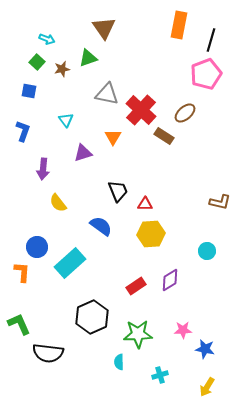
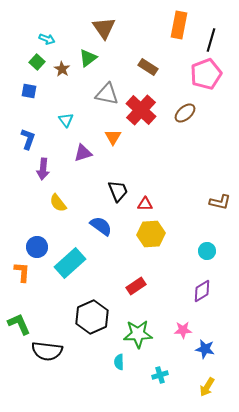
green triangle: rotated 18 degrees counterclockwise
brown star: rotated 28 degrees counterclockwise
blue L-shape: moved 5 px right, 8 px down
brown rectangle: moved 16 px left, 69 px up
purple diamond: moved 32 px right, 11 px down
black semicircle: moved 1 px left, 2 px up
